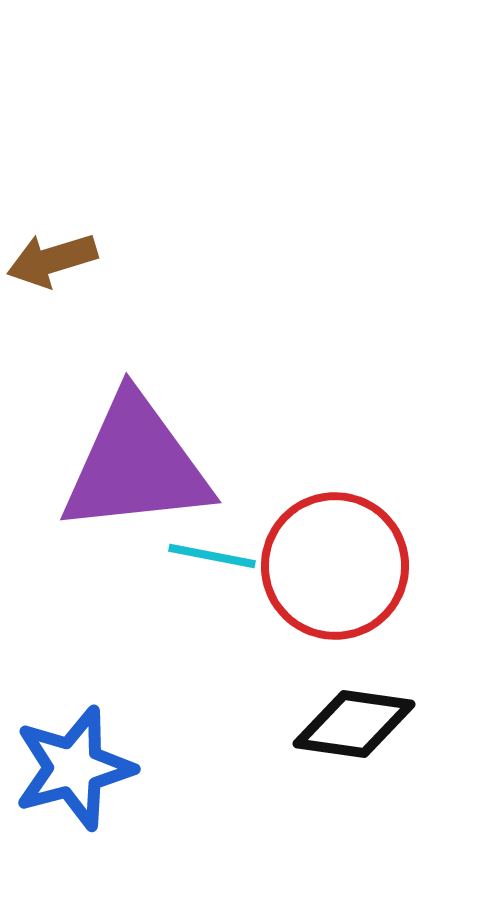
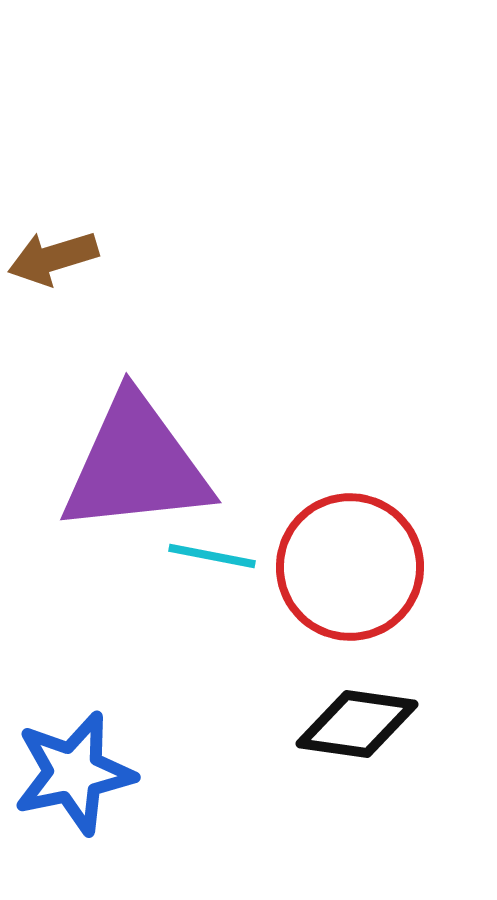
brown arrow: moved 1 px right, 2 px up
red circle: moved 15 px right, 1 px down
black diamond: moved 3 px right
blue star: moved 5 px down; rotated 3 degrees clockwise
